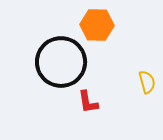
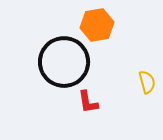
orange hexagon: rotated 12 degrees counterclockwise
black circle: moved 3 px right
